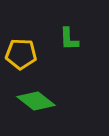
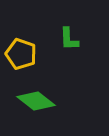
yellow pentagon: rotated 16 degrees clockwise
